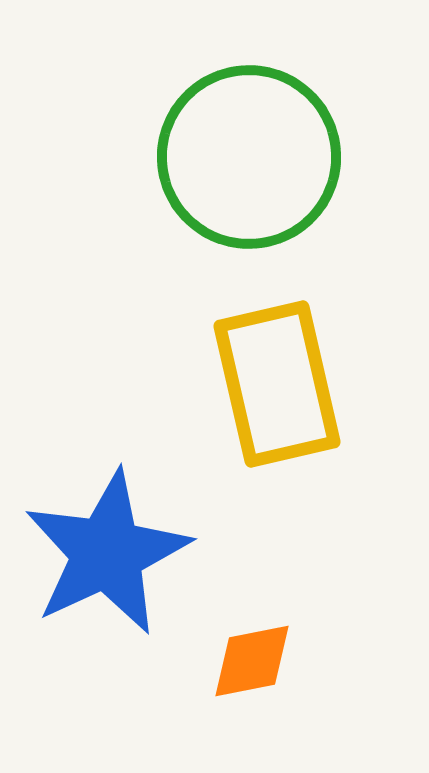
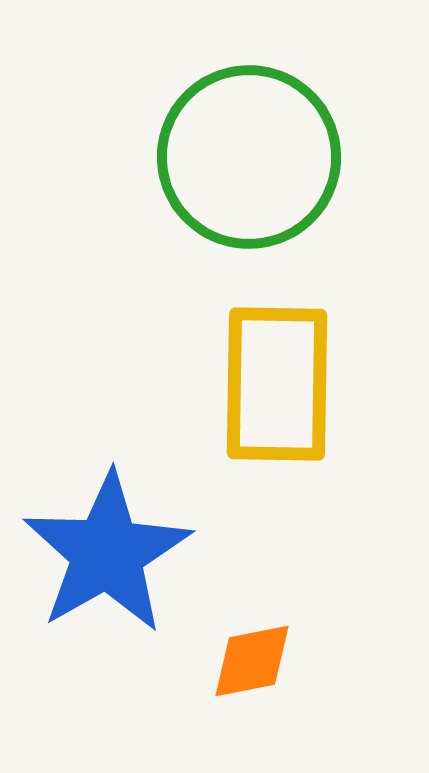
yellow rectangle: rotated 14 degrees clockwise
blue star: rotated 5 degrees counterclockwise
